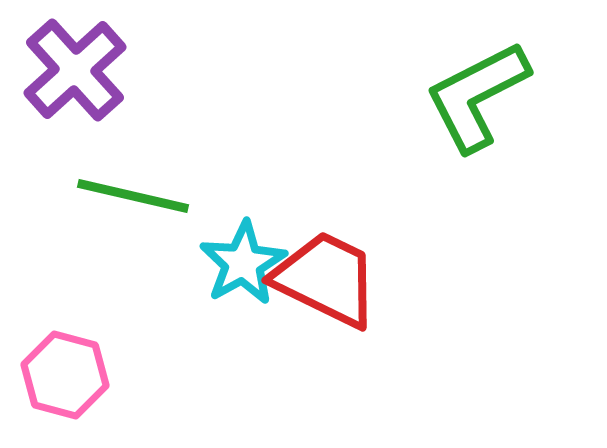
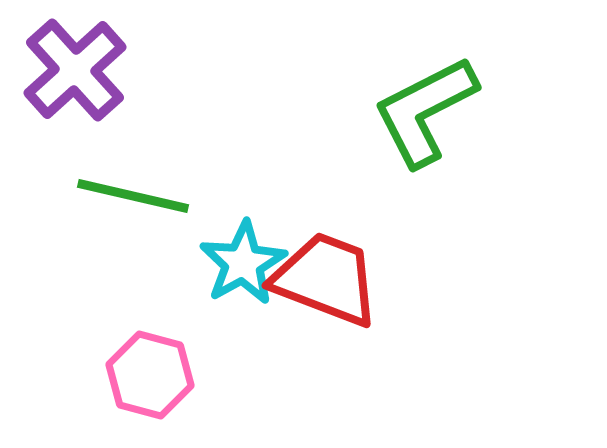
green L-shape: moved 52 px left, 15 px down
red trapezoid: rotated 5 degrees counterclockwise
pink hexagon: moved 85 px right
